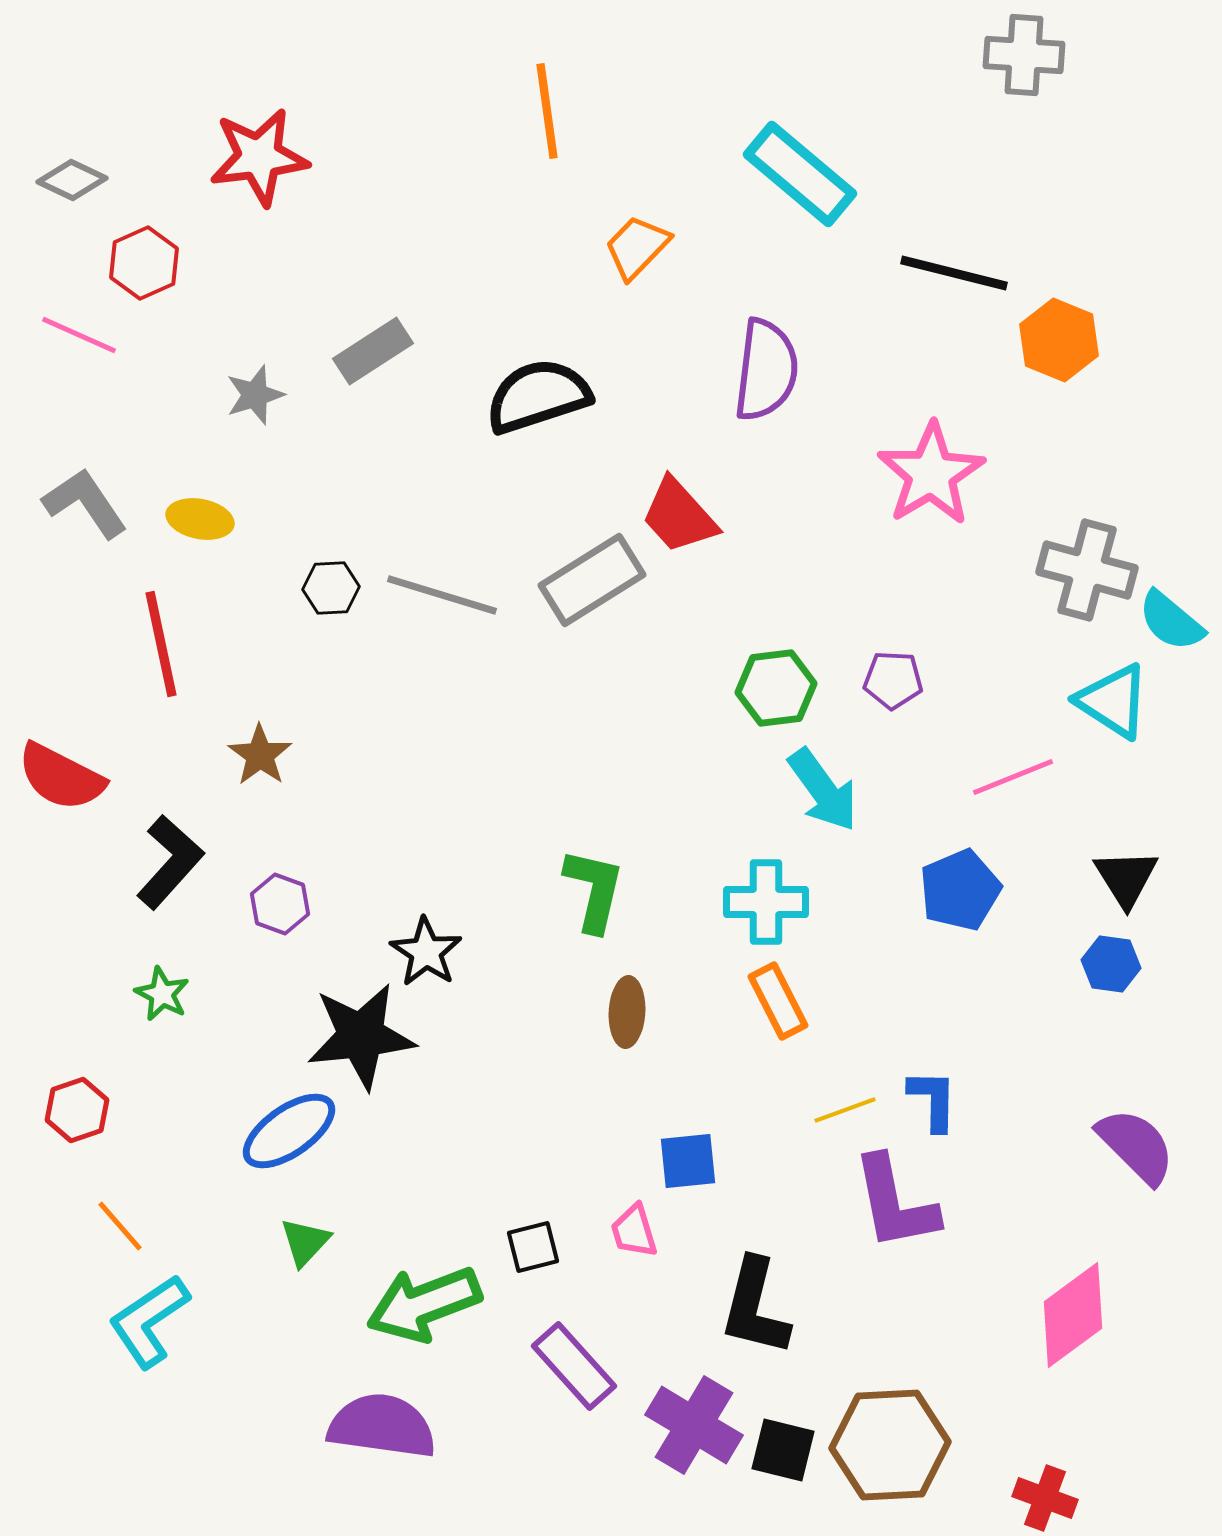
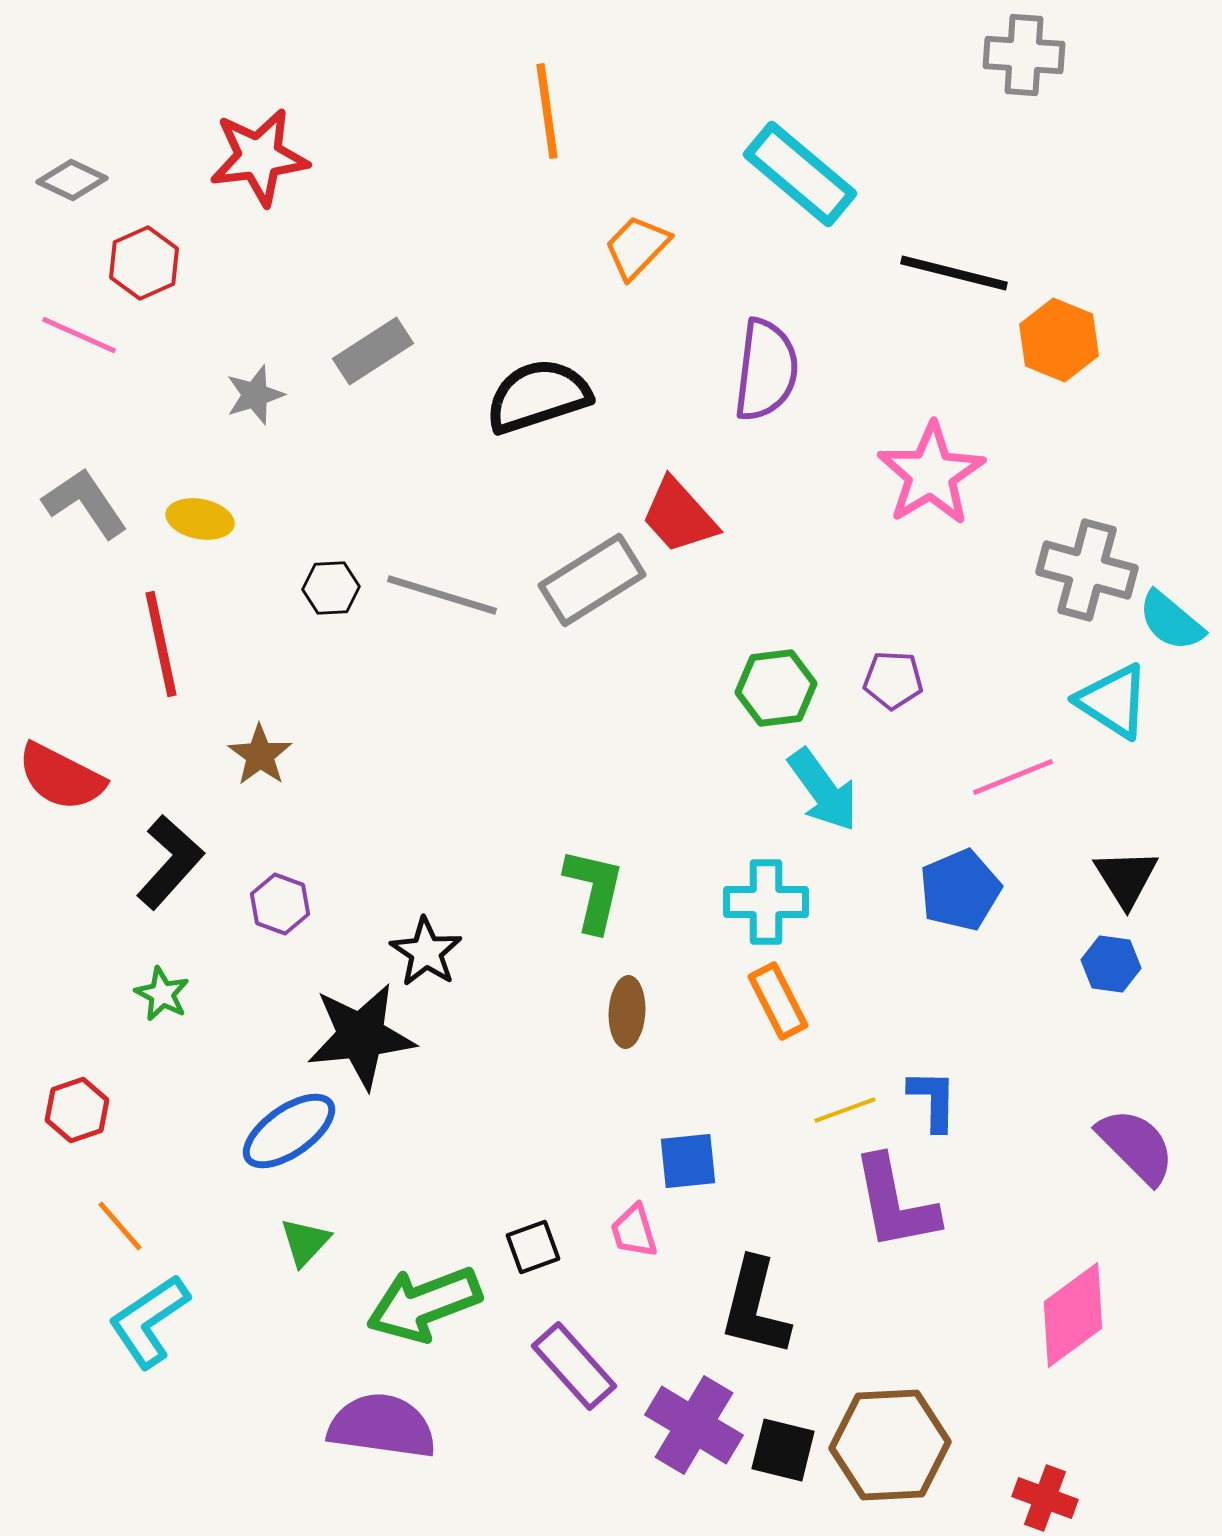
black square at (533, 1247): rotated 6 degrees counterclockwise
